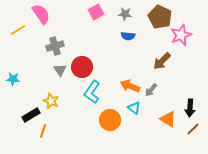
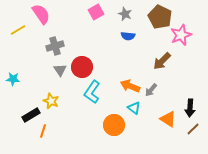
gray star: rotated 16 degrees clockwise
orange circle: moved 4 px right, 5 px down
